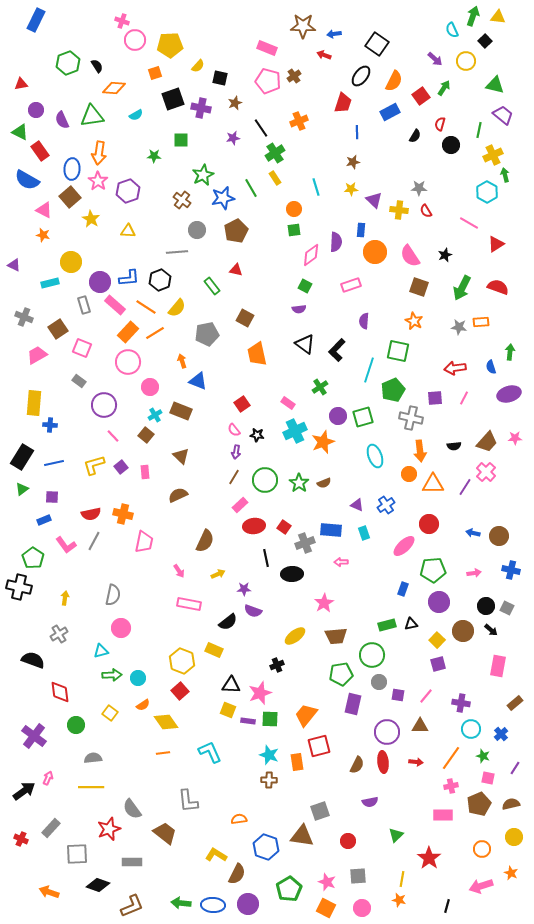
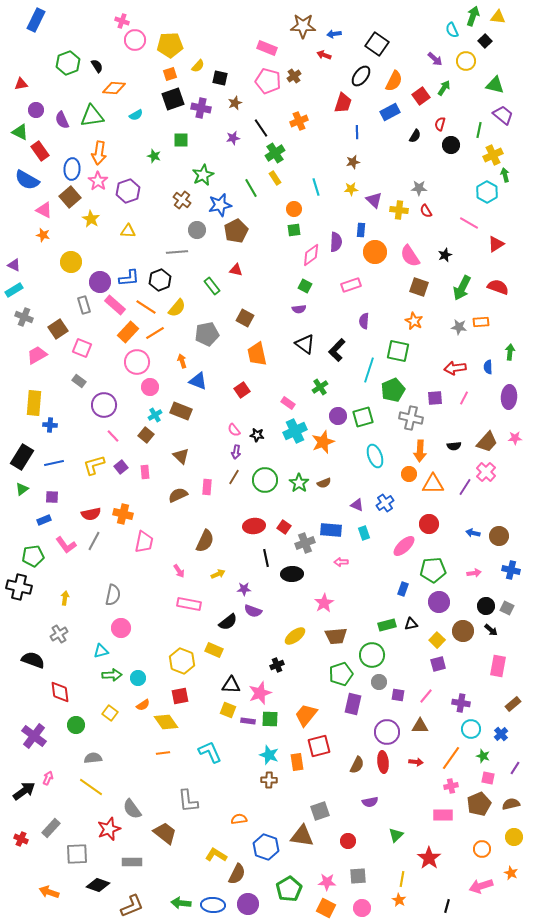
orange square at (155, 73): moved 15 px right, 1 px down
green star at (154, 156): rotated 16 degrees clockwise
blue star at (223, 198): moved 3 px left, 7 px down
cyan rectangle at (50, 283): moved 36 px left, 7 px down; rotated 18 degrees counterclockwise
pink circle at (128, 362): moved 9 px right
blue semicircle at (491, 367): moved 3 px left; rotated 16 degrees clockwise
purple ellipse at (509, 394): moved 3 px down; rotated 70 degrees counterclockwise
red square at (242, 404): moved 14 px up
orange arrow at (420, 451): rotated 10 degrees clockwise
pink rectangle at (240, 505): moved 33 px left, 18 px up; rotated 42 degrees counterclockwise
blue cross at (386, 505): moved 1 px left, 2 px up
green pentagon at (33, 558): moved 2 px up; rotated 30 degrees clockwise
green pentagon at (341, 674): rotated 10 degrees counterclockwise
red square at (180, 691): moved 5 px down; rotated 30 degrees clockwise
brown rectangle at (515, 703): moved 2 px left, 1 px down
yellow line at (91, 787): rotated 35 degrees clockwise
pink star at (327, 882): rotated 18 degrees counterclockwise
orange star at (399, 900): rotated 16 degrees clockwise
